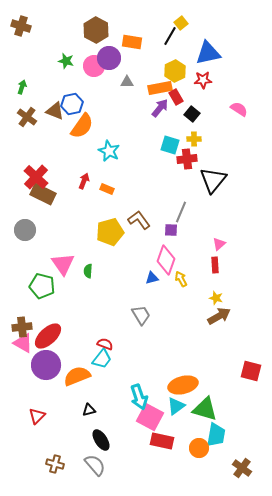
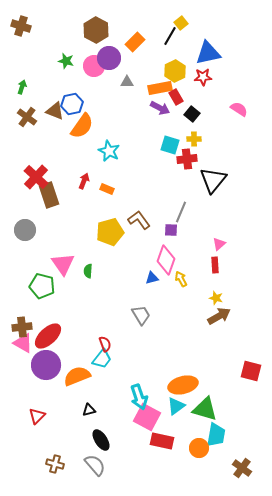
orange rectangle at (132, 42): moved 3 px right; rotated 54 degrees counterclockwise
red star at (203, 80): moved 3 px up
purple arrow at (160, 108): rotated 78 degrees clockwise
brown rectangle at (43, 194): moved 6 px right, 1 px down; rotated 45 degrees clockwise
red semicircle at (105, 344): rotated 49 degrees clockwise
pink square at (150, 417): moved 3 px left
